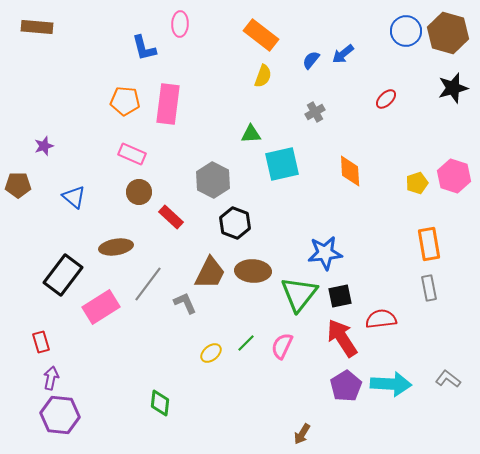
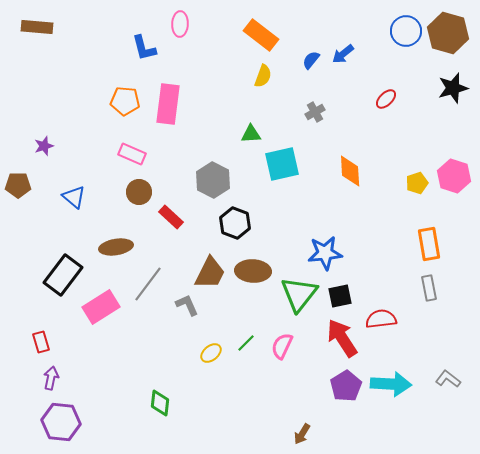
gray L-shape at (185, 303): moved 2 px right, 2 px down
purple hexagon at (60, 415): moved 1 px right, 7 px down
